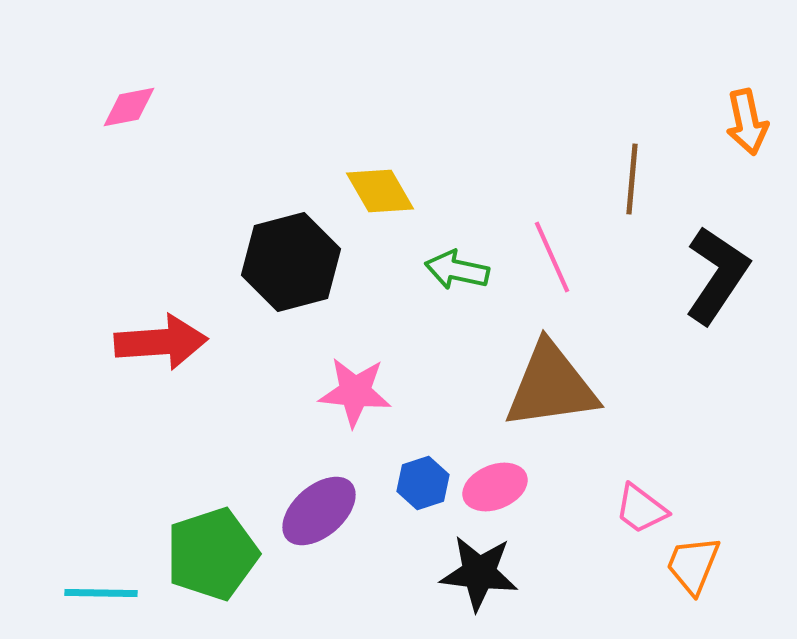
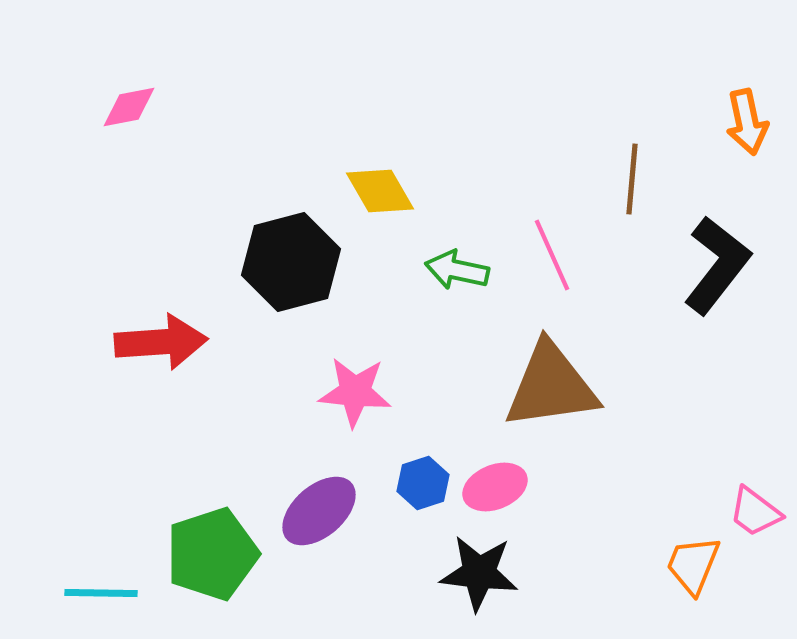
pink line: moved 2 px up
black L-shape: moved 10 px up; rotated 4 degrees clockwise
pink trapezoid: moved 114 px right, 3 px down
